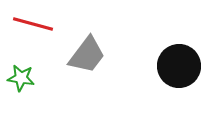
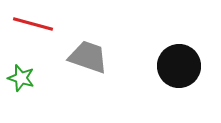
gray trapezoid: moved 1 px right, 2 px down; rotated 108 degrees counterclockwise
green star: rotated 8 degrees clockwise
